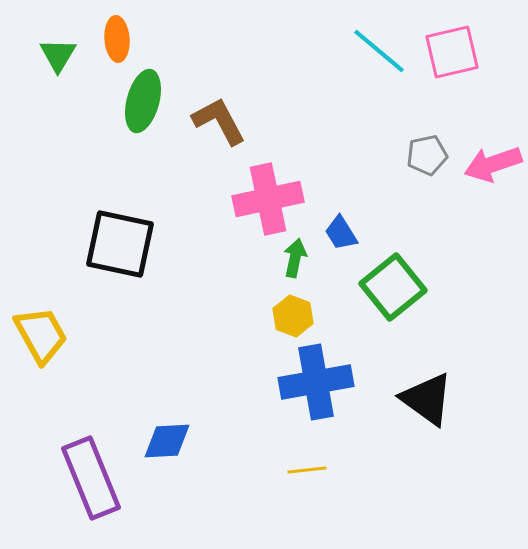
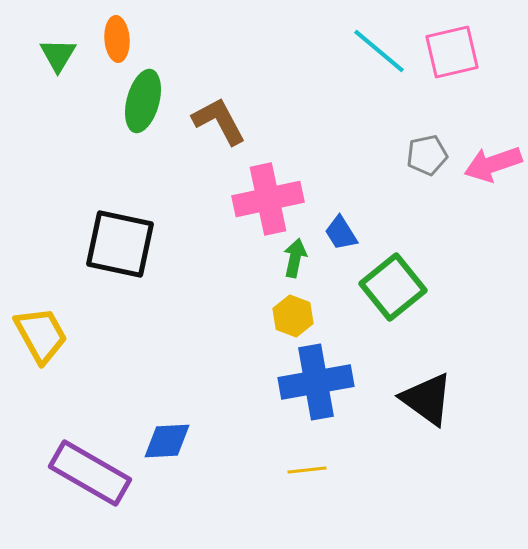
purple rectangle: moved 1 px left, 5 px up; rotated 38 degrees counterclockwise
